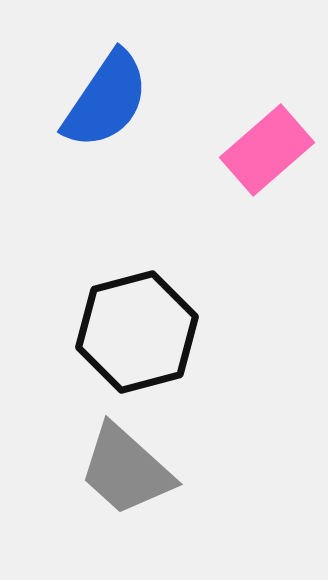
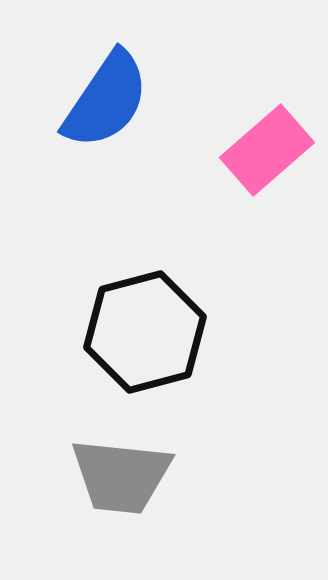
black hexagon: moved 8 px right
gray trapezoid: moved 5 px left, 6 px down; rotated 36 degrees counterclockwise
